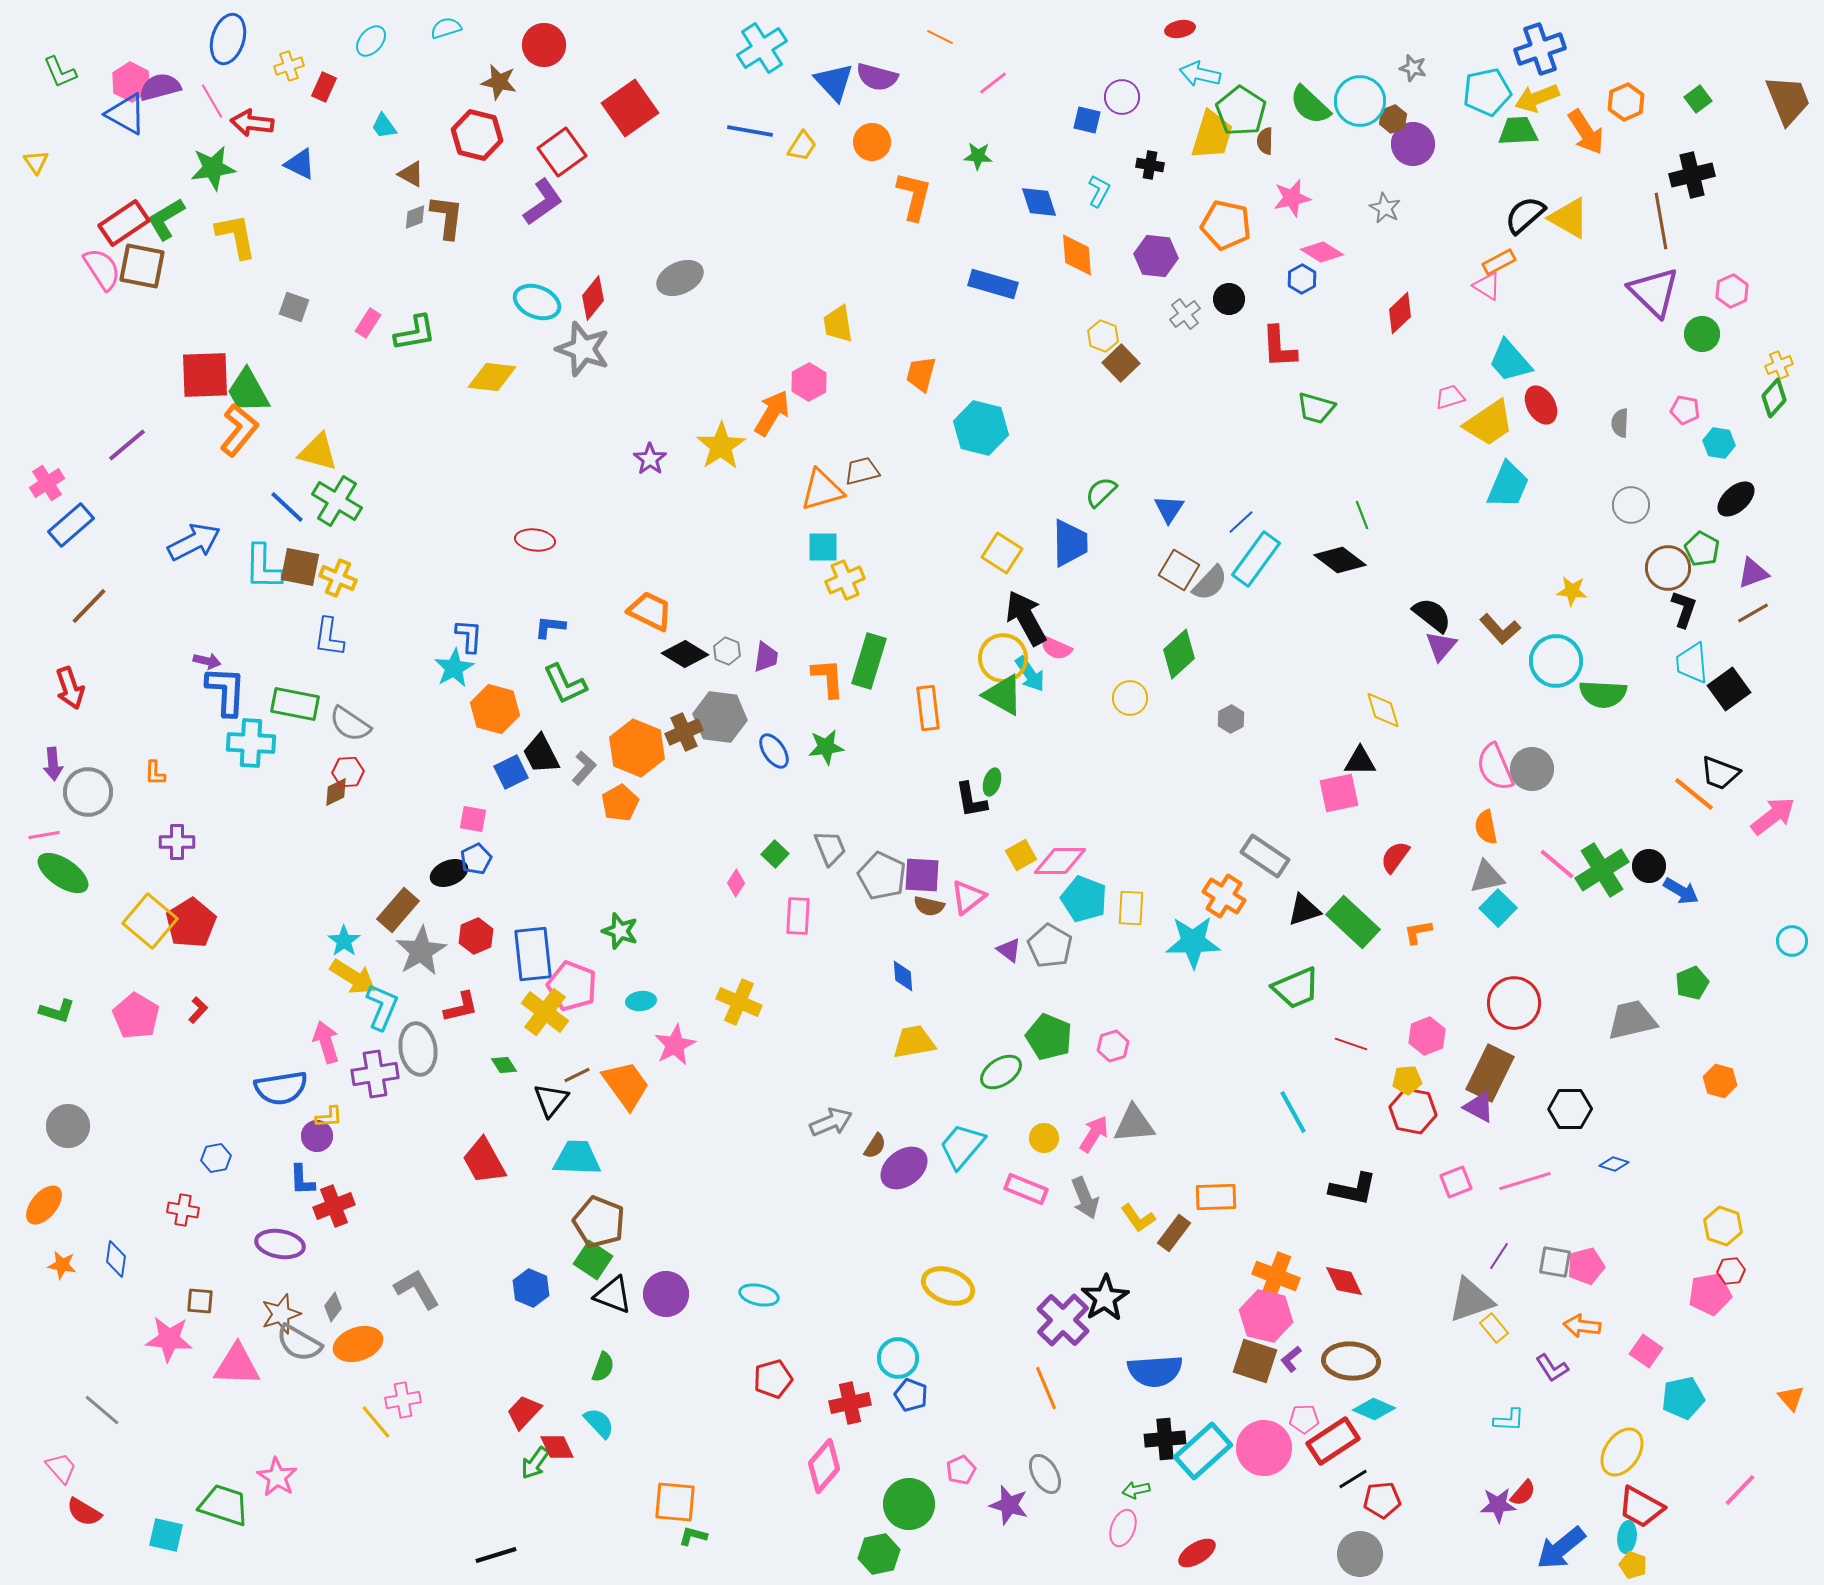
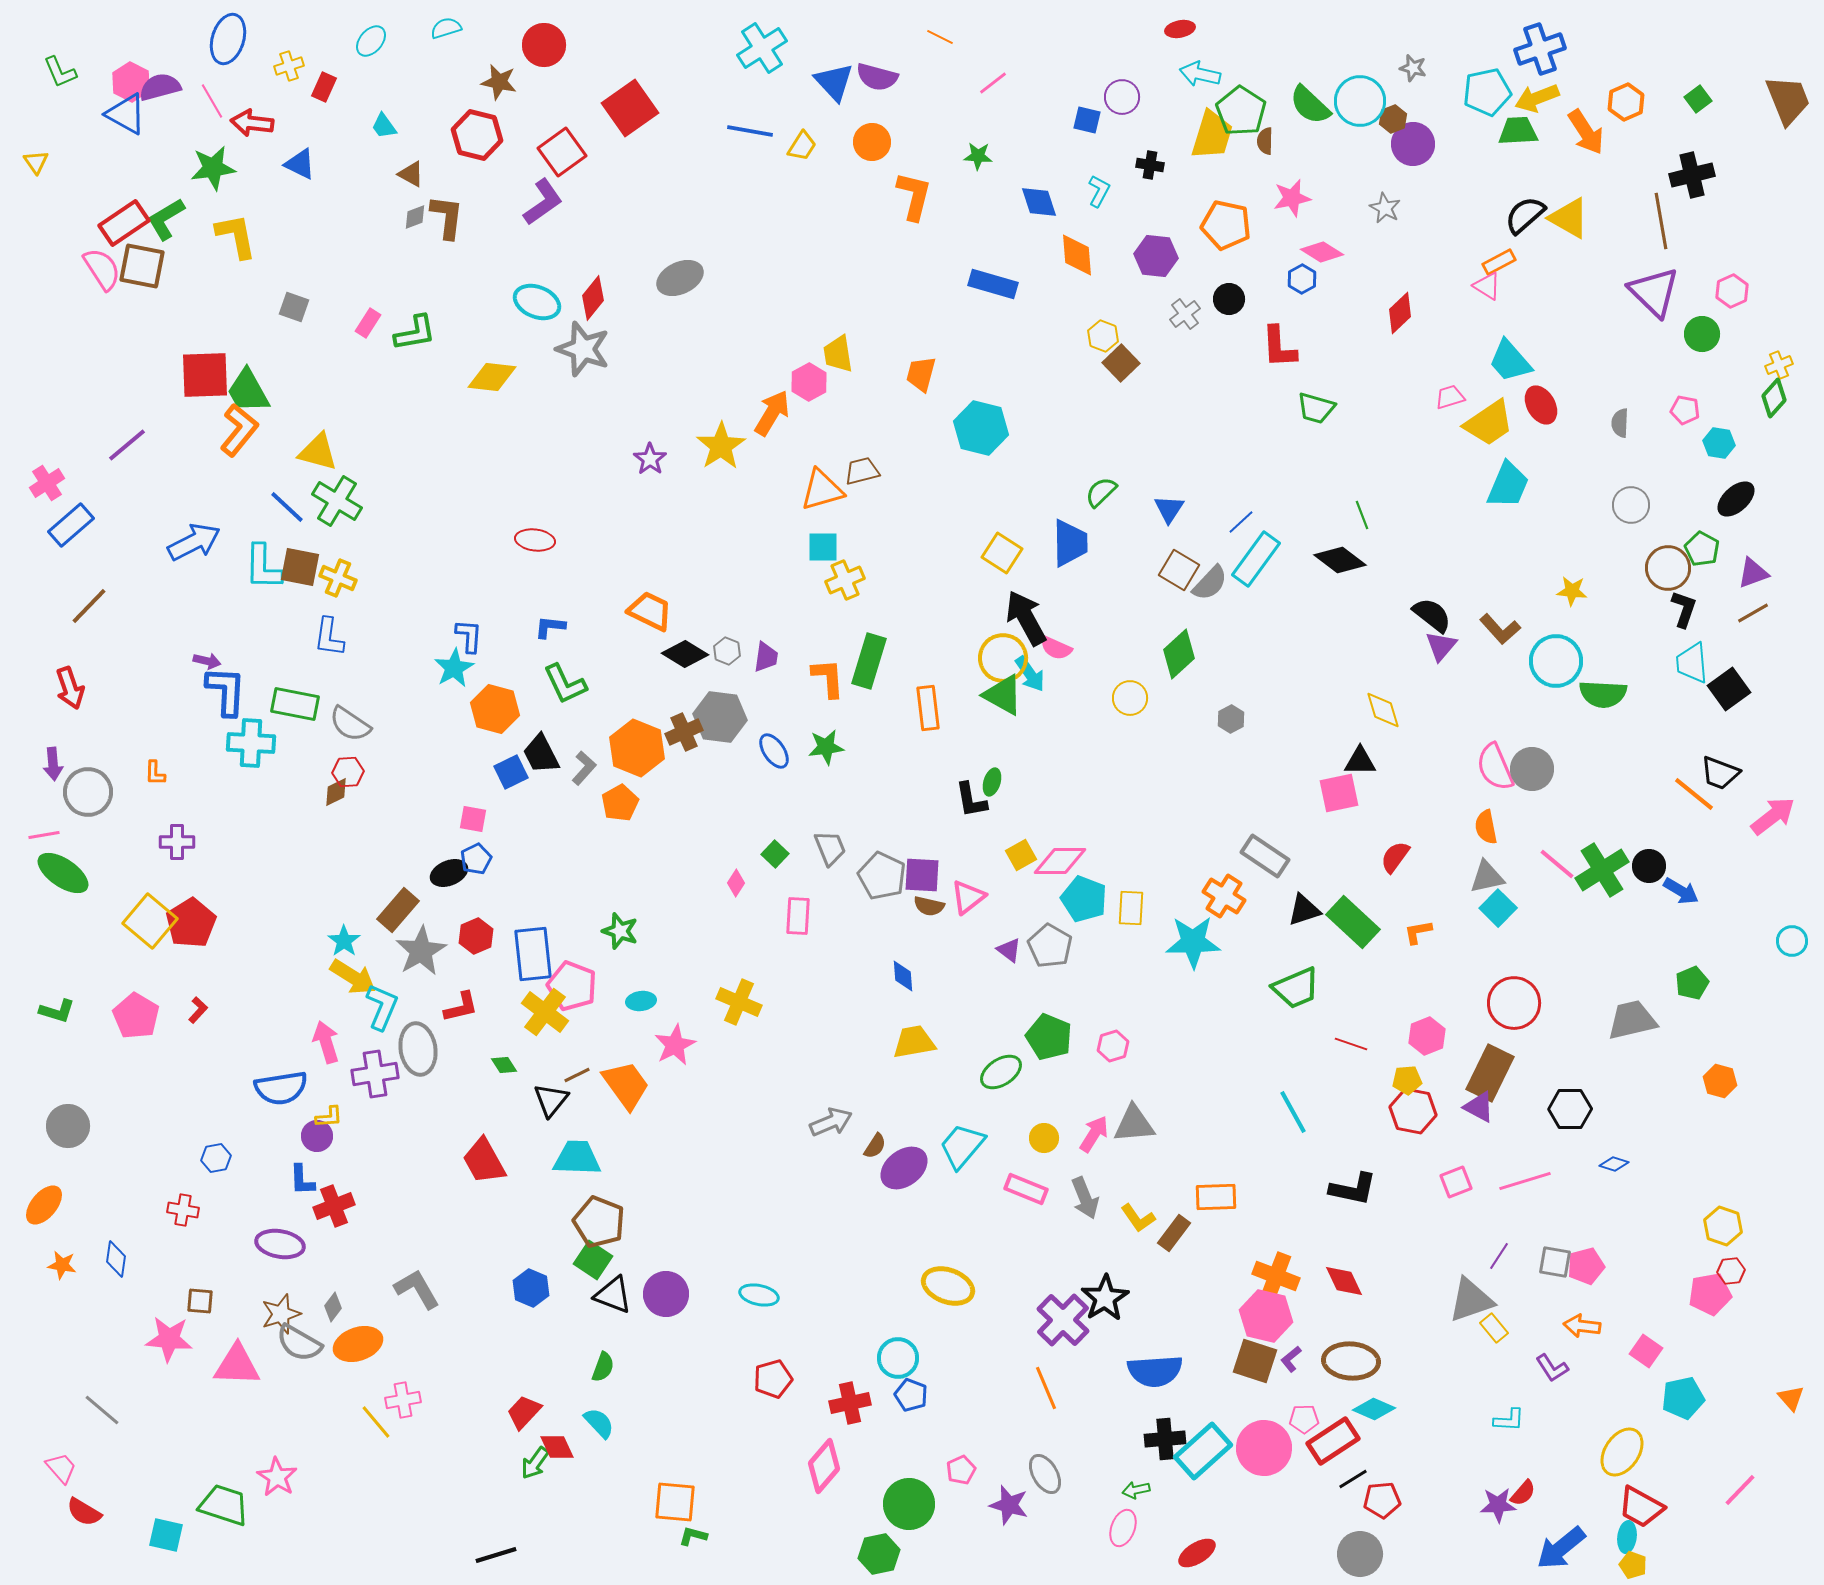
yellow trapezoid at (838, 324): moved 30 px down
